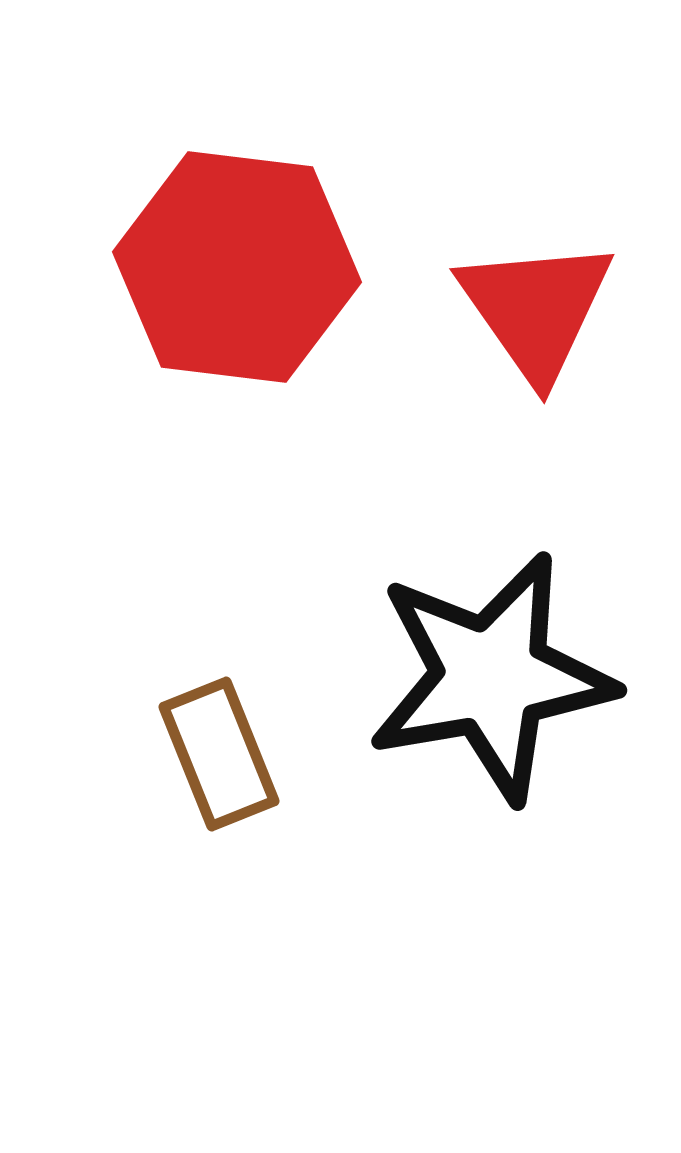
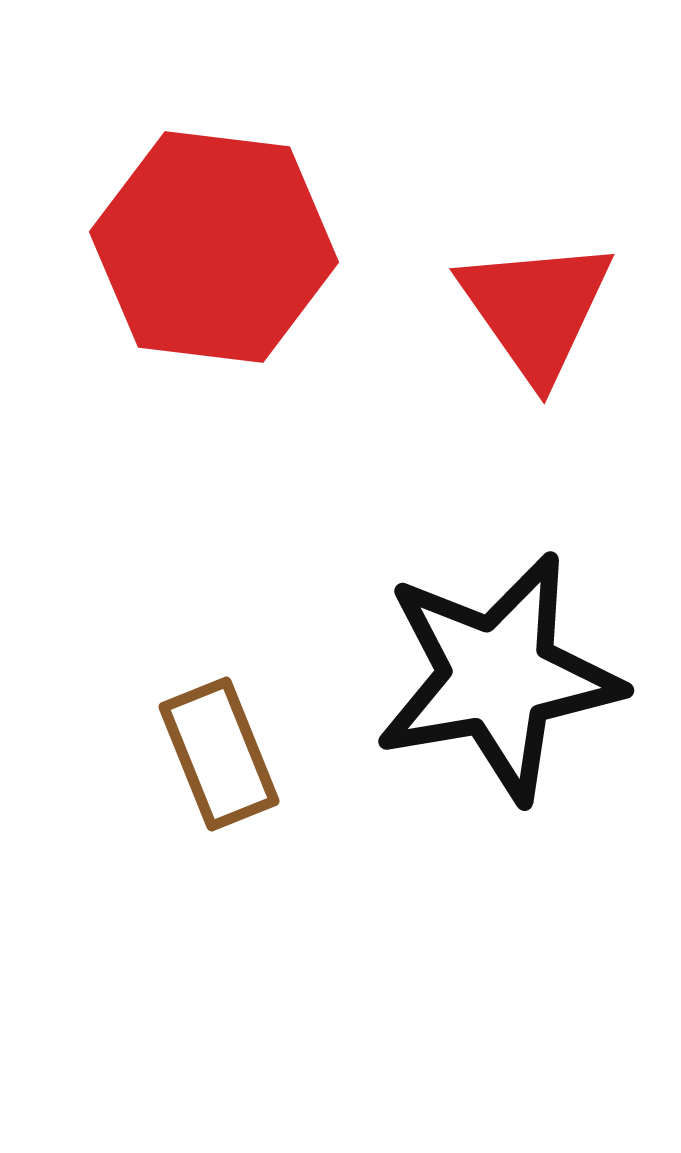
red hexagon: moved 23 px left, 20 px up
black star: moved 7 px right
